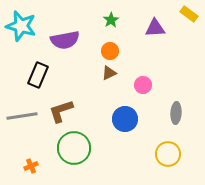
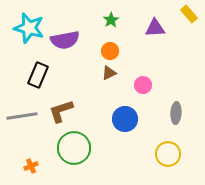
yellow rectangle: rotated 12 degrees clockwise
cyan star: moved 8 px right, 2 px down
